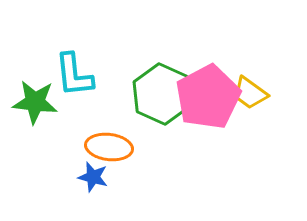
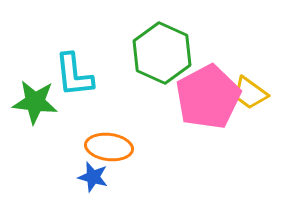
green hexagon: moved 41 px up
